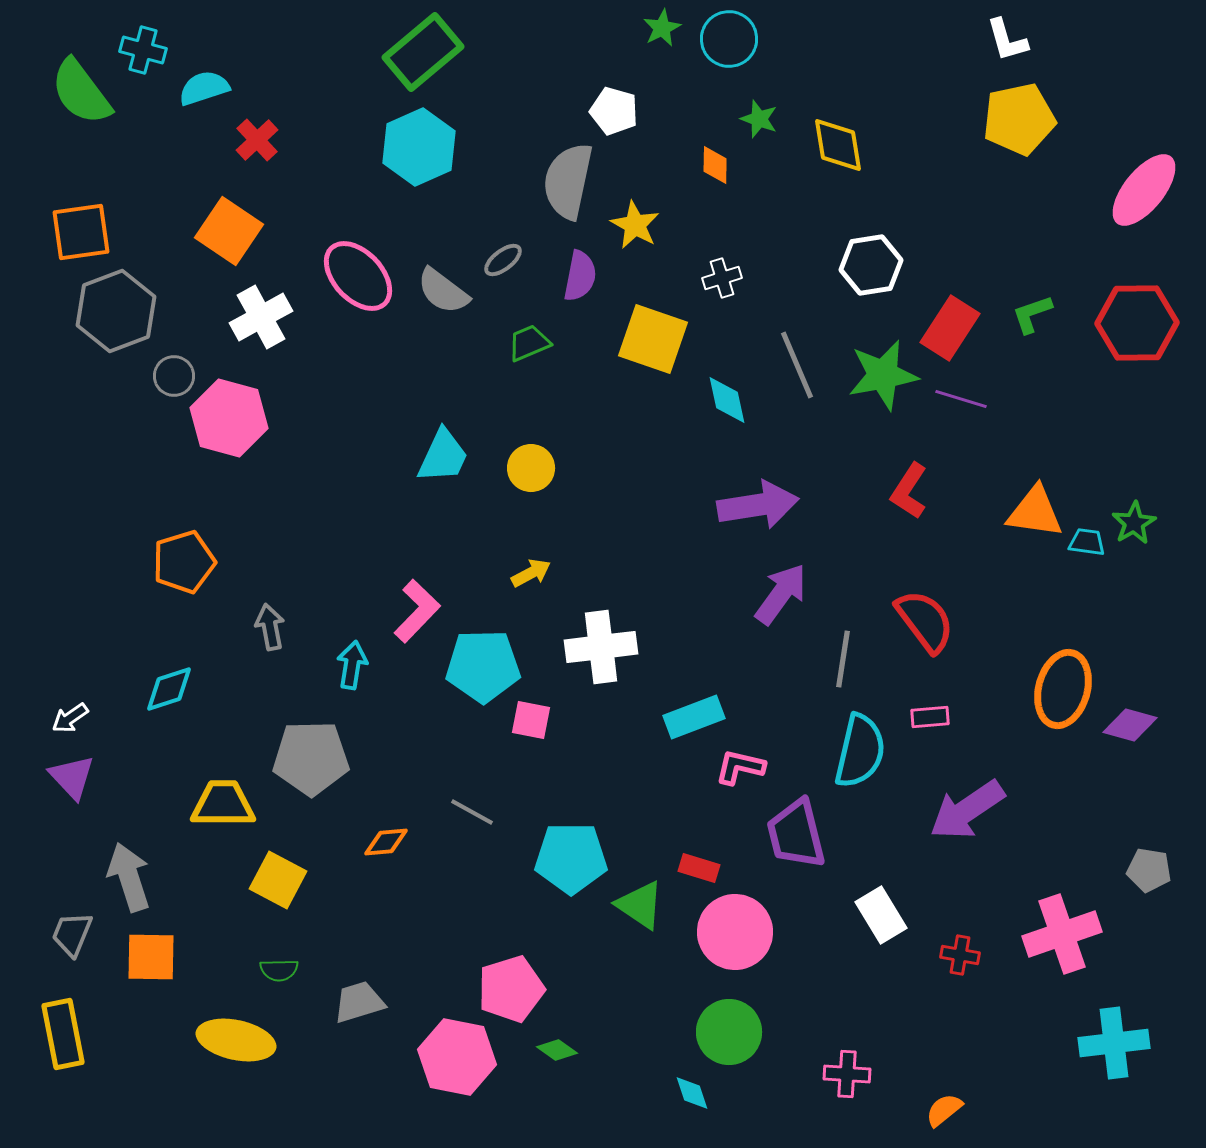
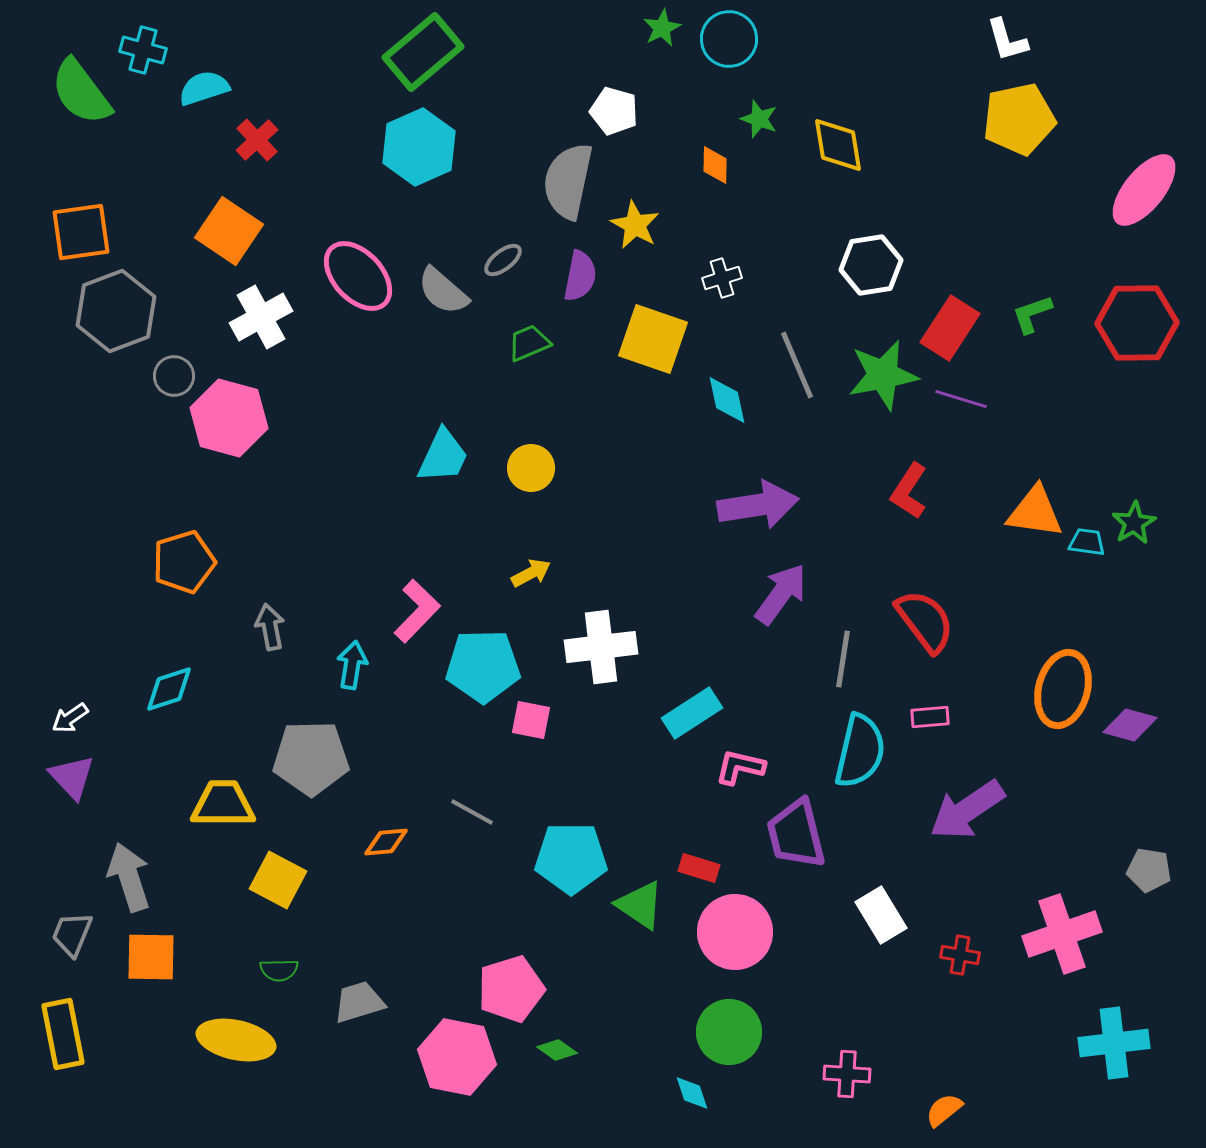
gray semicircle at (443, 291): rotated 4 degrees clockwise
cyan rectangle at (694, 717): moved 2 px left, 4 px up; rotated 12 degrees counterclockwise
